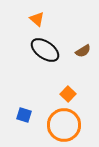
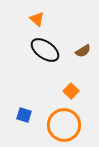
orange square: moved 3 px right, 3 px up
